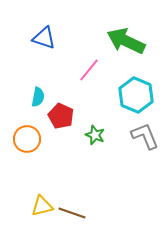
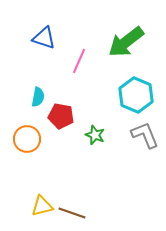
green arrow: moved 1 px down; rotated 63 degrees counterclockwise
pink line: moved 10 px left, 9 px up; rotated 15 degrees counterclockwise
red pentagon: rotated 15 degrees counterclockwise
gray L-shape: moved 1 px up
